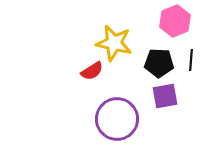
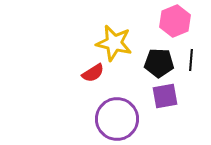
red semicircle: moved 1 px right, 2 px down
